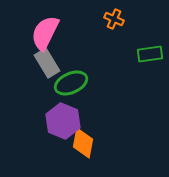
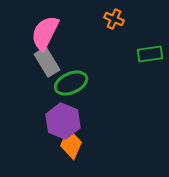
gray rectangle: moved 1 px up
orange diamond: moved 12 px left, 1 px down; rotated 12 degrees clockwise
